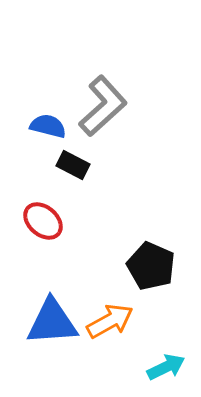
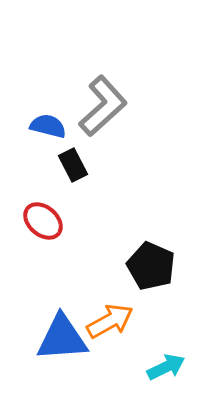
black rectangle: rotated 36 degrees clockwise
blue triangle: moved 10 px right, 16 px down
